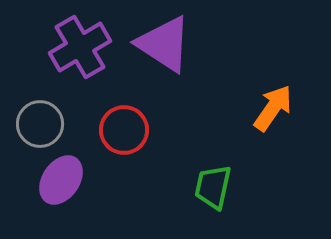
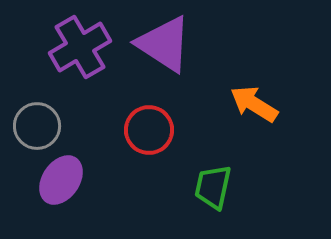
orange arrow: moved 19 px left, 4 px up; rotated 93 degrees counterclockwise
gray circle: moved 3 px left, 2 px down
red circle: moved 25 px right
